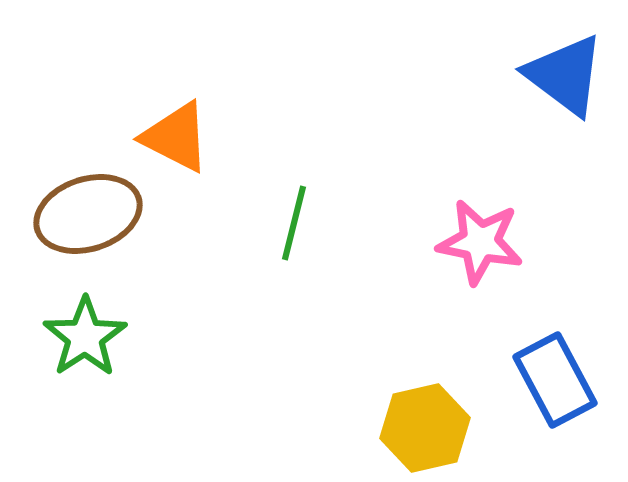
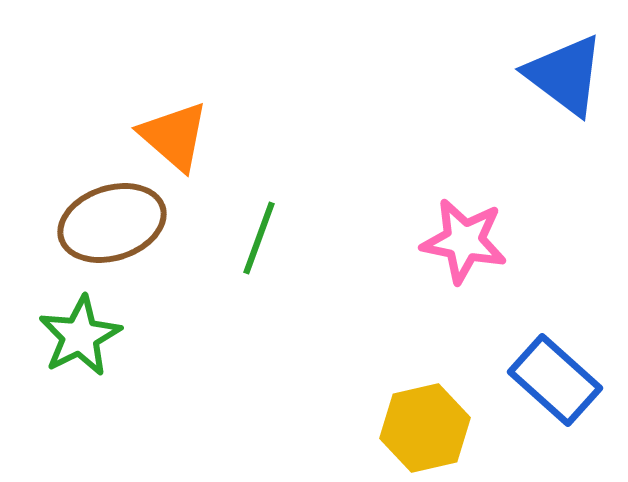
orange triangle: moved 2 px left, 1 px up; rotated 14 degrees clockwise
brown ellipse: moved 24 px right, 9 px down
green line: moved 35 px left, 15 px down; rotated 6 degrees clockwise
pink star: moved 16 px left, 1 px up
green star: moved 5 px left, 1 px up; rotated 6 degrees clockwise
blue rectangle: rotated 20 degrees counterclockwise
